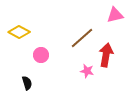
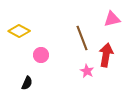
pink triangle: moved 3 px left, 4 px down
yellow diamond: moved 1 px up
brown line: rotated 70 degrees counterclockwise
pink star: rotated 16 degrees clockwise
black semicircle: rotated 40 degrees clockwise
